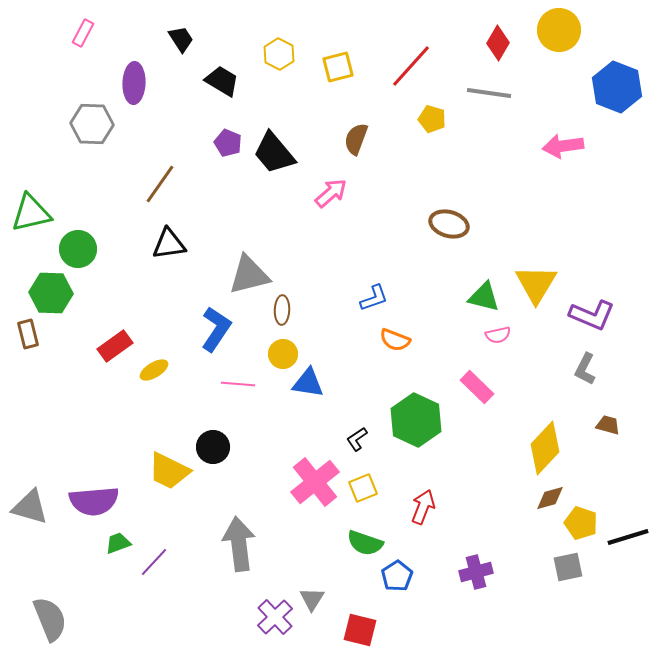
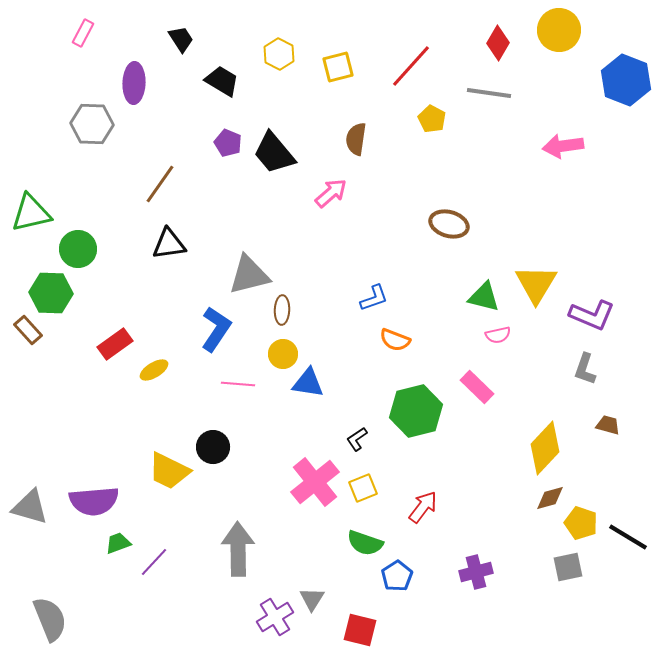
blue hexagon at (617, 87): moved 9 px right, 7 px up
yellow pentagon at (432, 119): rotated 12 degrees clockwise
brown semicircle at (356, 139): rotated 12 degrees counterclockwise
brown rectangle at (28, 334): moved 4 px up; rotated 28 degrees counterclockwise
red rectangle at (115, 346): moved 2 px up
gray L-shape at (585, 369): rotated 8 degrees counterclockwise
green hexagon at (416, 420): moved 9 px up; rotated 21 degrees clockwise
red arrow at (423, 507): rotated 16 degrees clockwise
black line at (628, 537): rotated 48 degrees clockwise
gray arrow at (239, 544): moved 1 px left, 5 px down; rotated 6 degrees clockwise
purple cross at (275, 617): rotated 12 degrees clockwise
